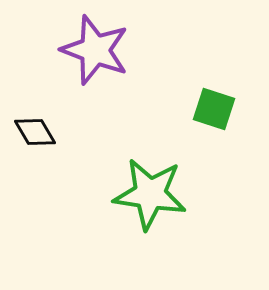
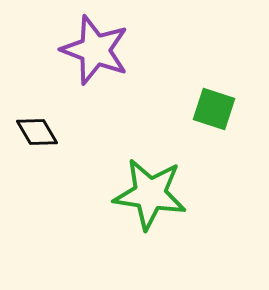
black diamond: moved 2 px right
